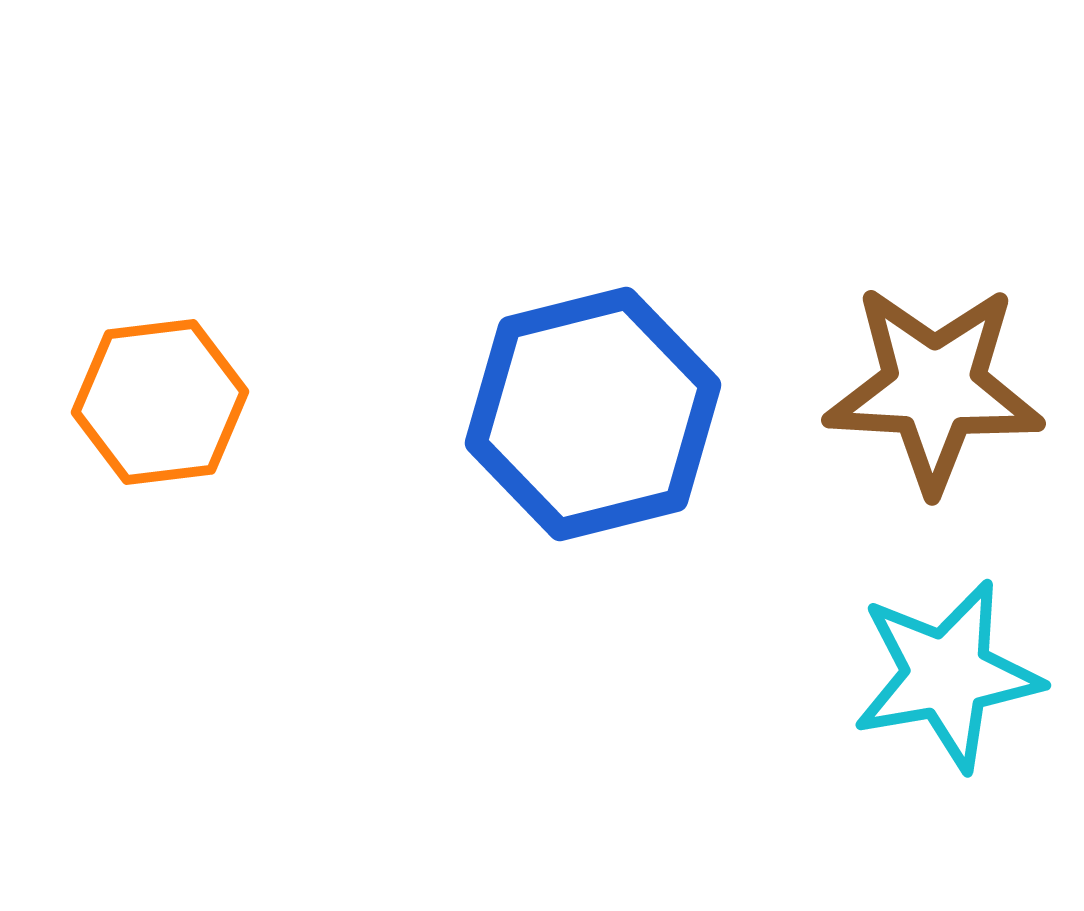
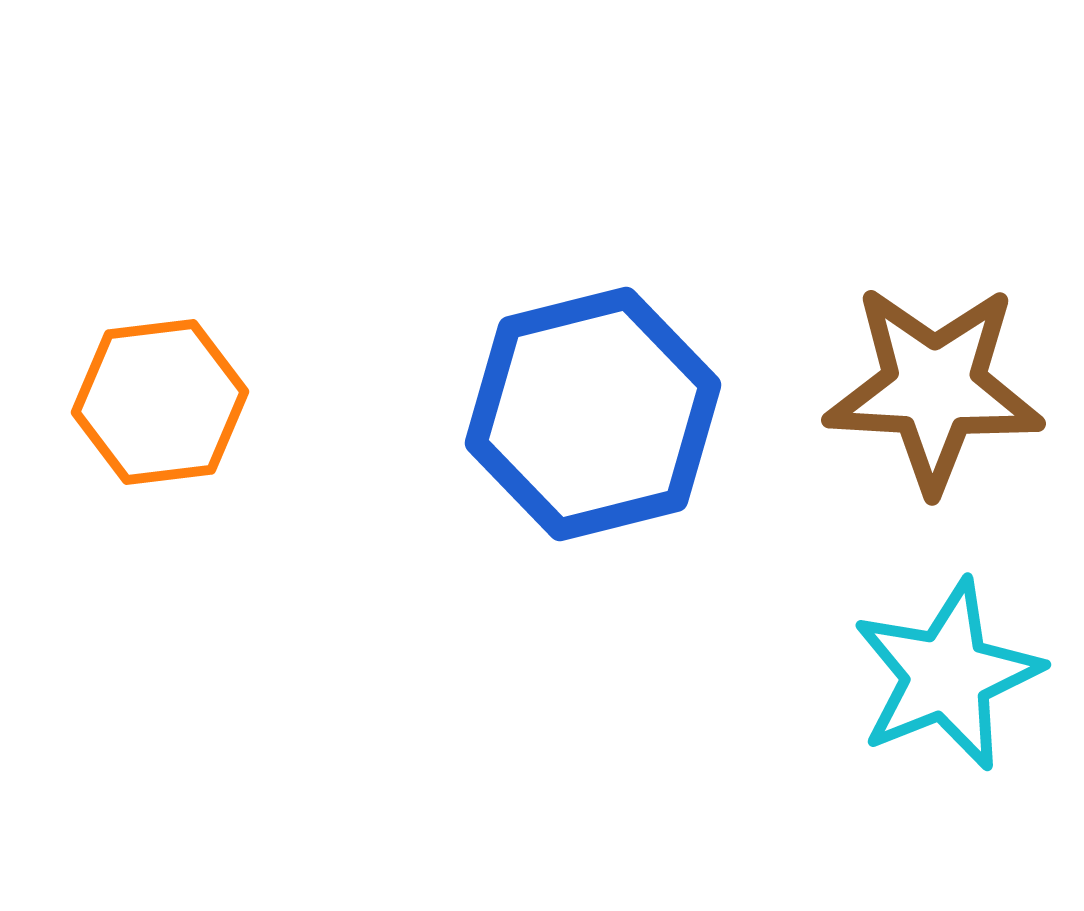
cyan star: rotated 12 degrees counterclockwise
